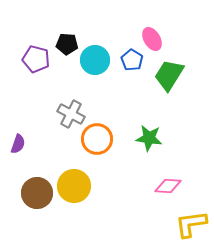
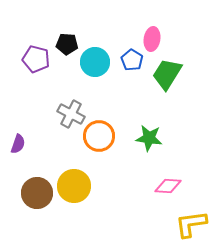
pink ellipse: rotated 40 degrees clockwise
cyan circle: moved 2 px down
green trapezoid: moved 2 px left, 1 px up
orange circle: moved 2 px right, 3 px up
